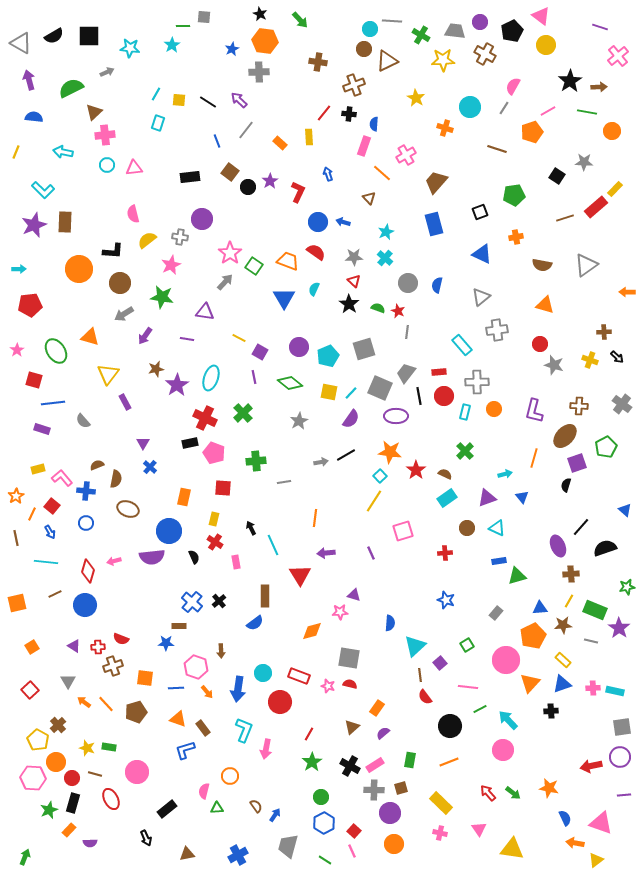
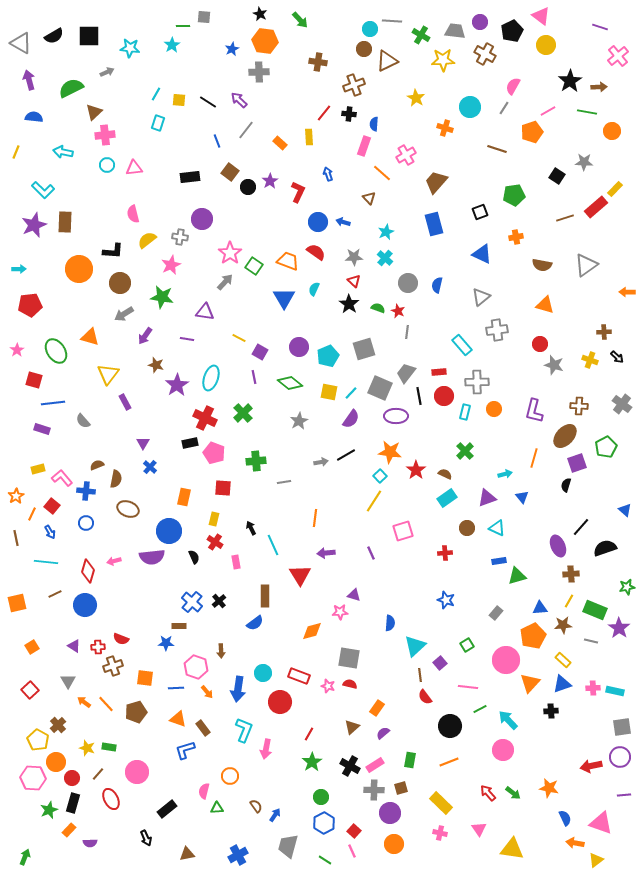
brown star at (156, 369): moved 4 px up; rotated 28 degrees clockwise
brown line at (95, 774): moved 3 px right; rotated 64 degrees counterclockwise
